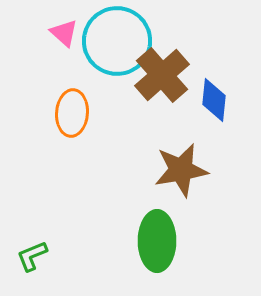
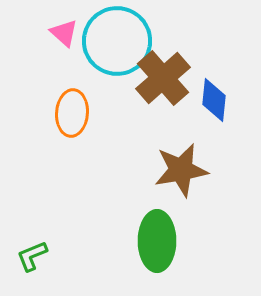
brown cross: moved 1 px right, 3 px down
